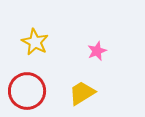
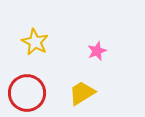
red circle: moved 2 px down
